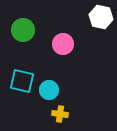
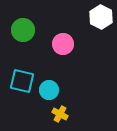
white hexagon: rotated 15 degrees clockwise
yellow cross: rotated 21 degrees clockwise
